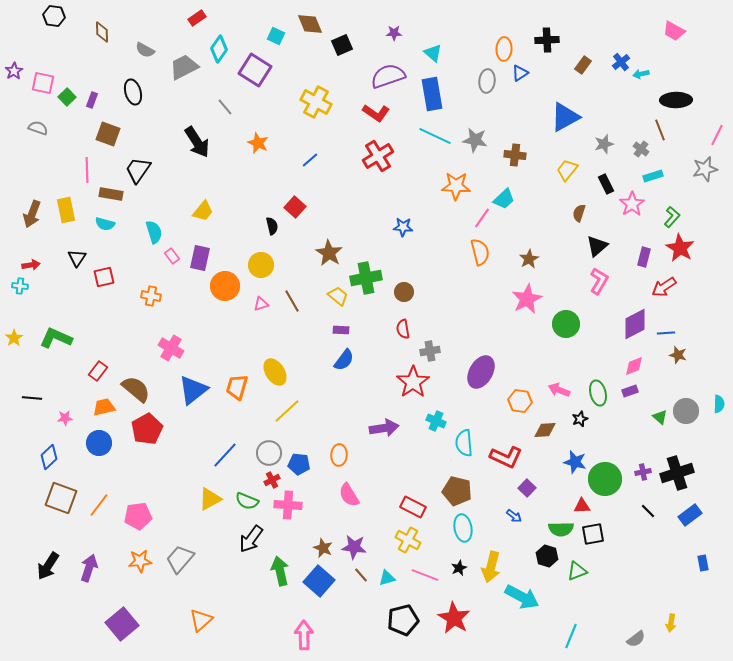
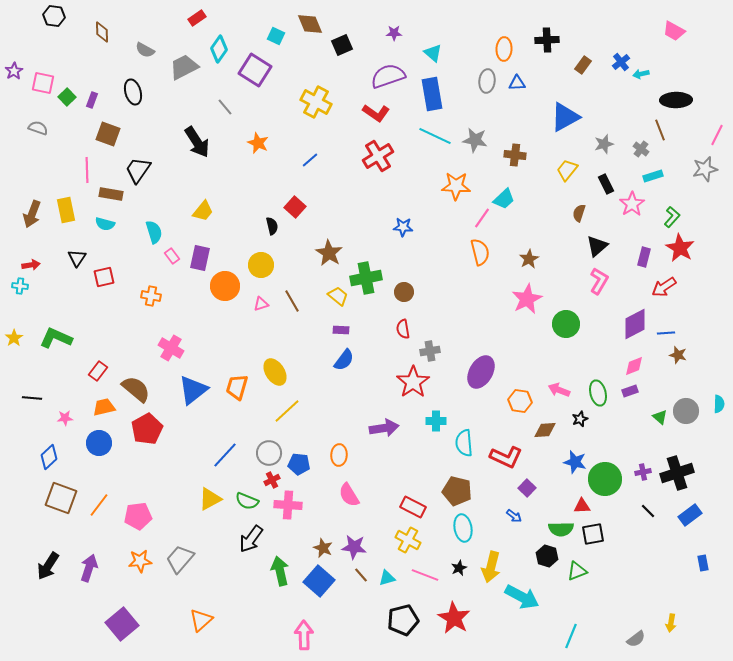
blue triangle at (520, 73): moved 3 px left, 10 px down; rotated 30 degrees clockwise
cyan cross at (436, 421): rotated 24 degrees counterclockwise
